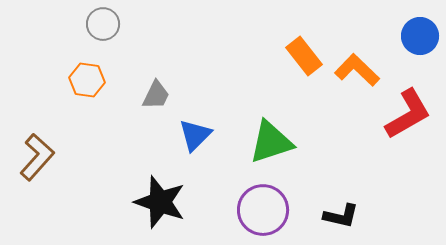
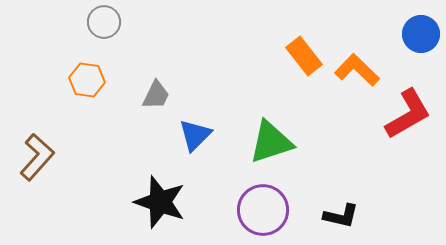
gray circle: moved 1 px right, 2 px up
blue circle: moved 1 px right, 2 px up
